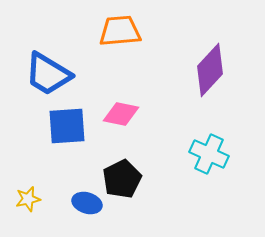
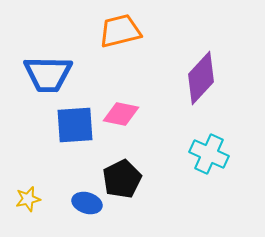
orange trapezoid: rotated 9 degrees counterclockwise
purple diamond: moved 9 px left, 8 px down
blue trapezoid: rotated 30 degrees counterclockwise
blue square: moved 8 px right, 1 px up
